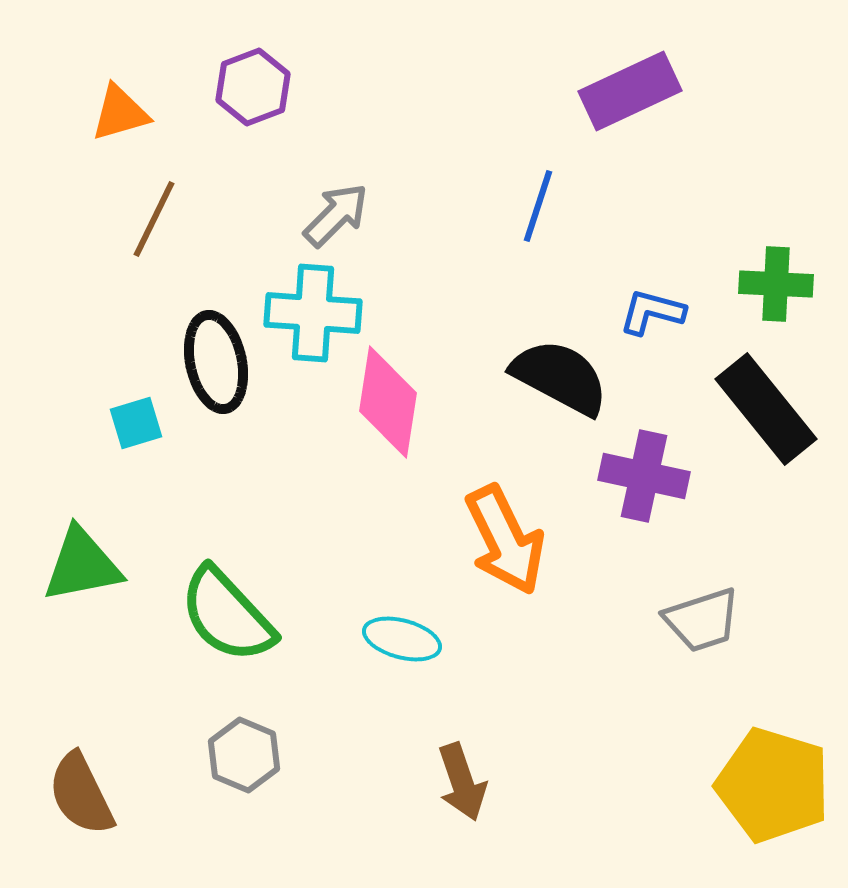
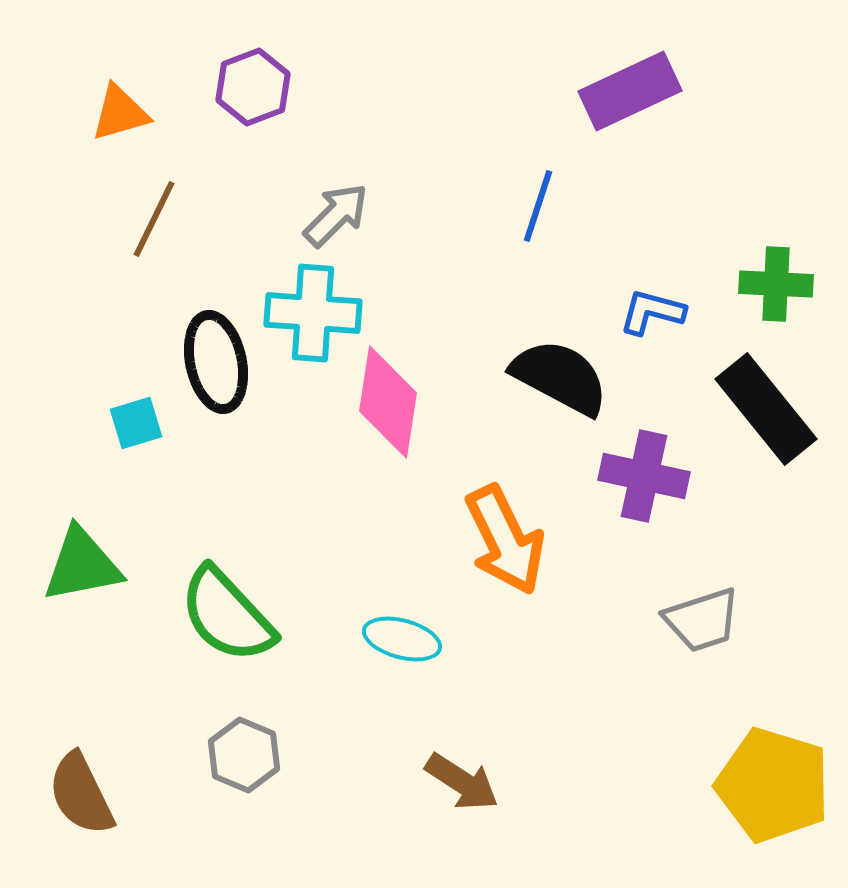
brown arrow: rotated 38 degrees counterclockwise
